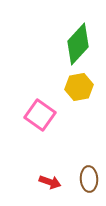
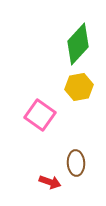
brown ellipse: moved 13 px left, 16 px up
